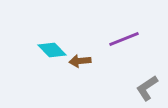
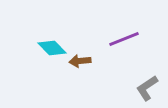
cyan diamond: moved 2 px up
